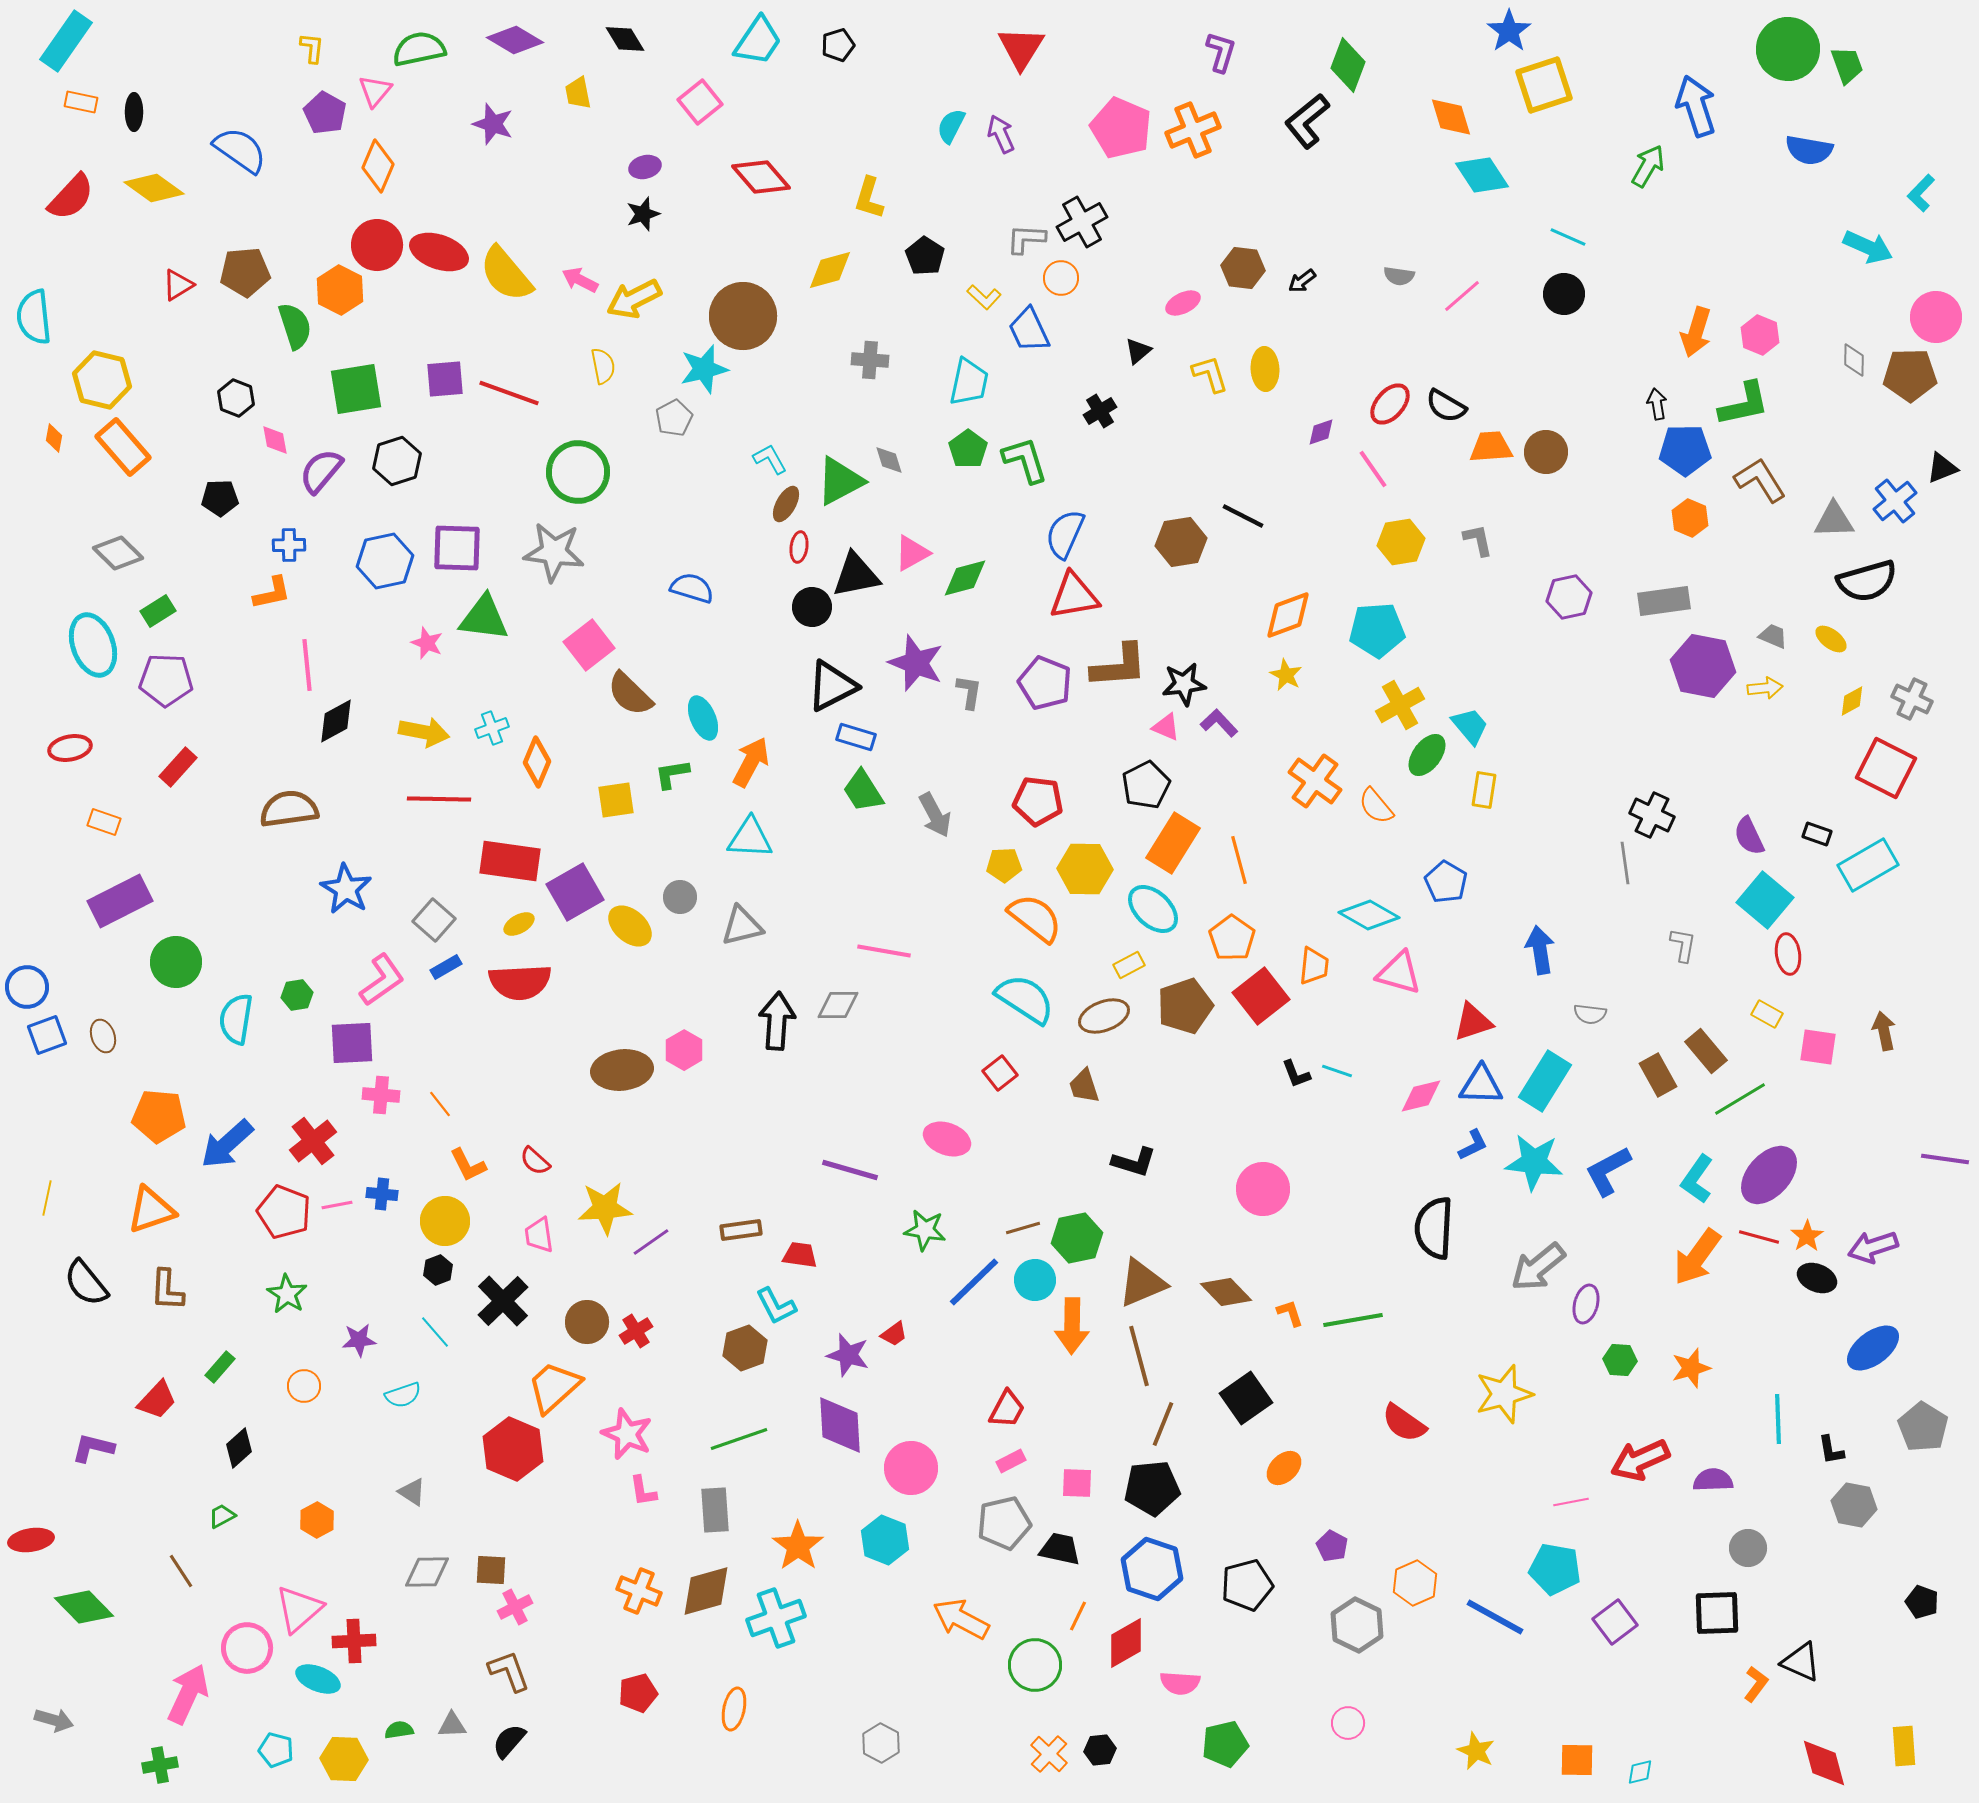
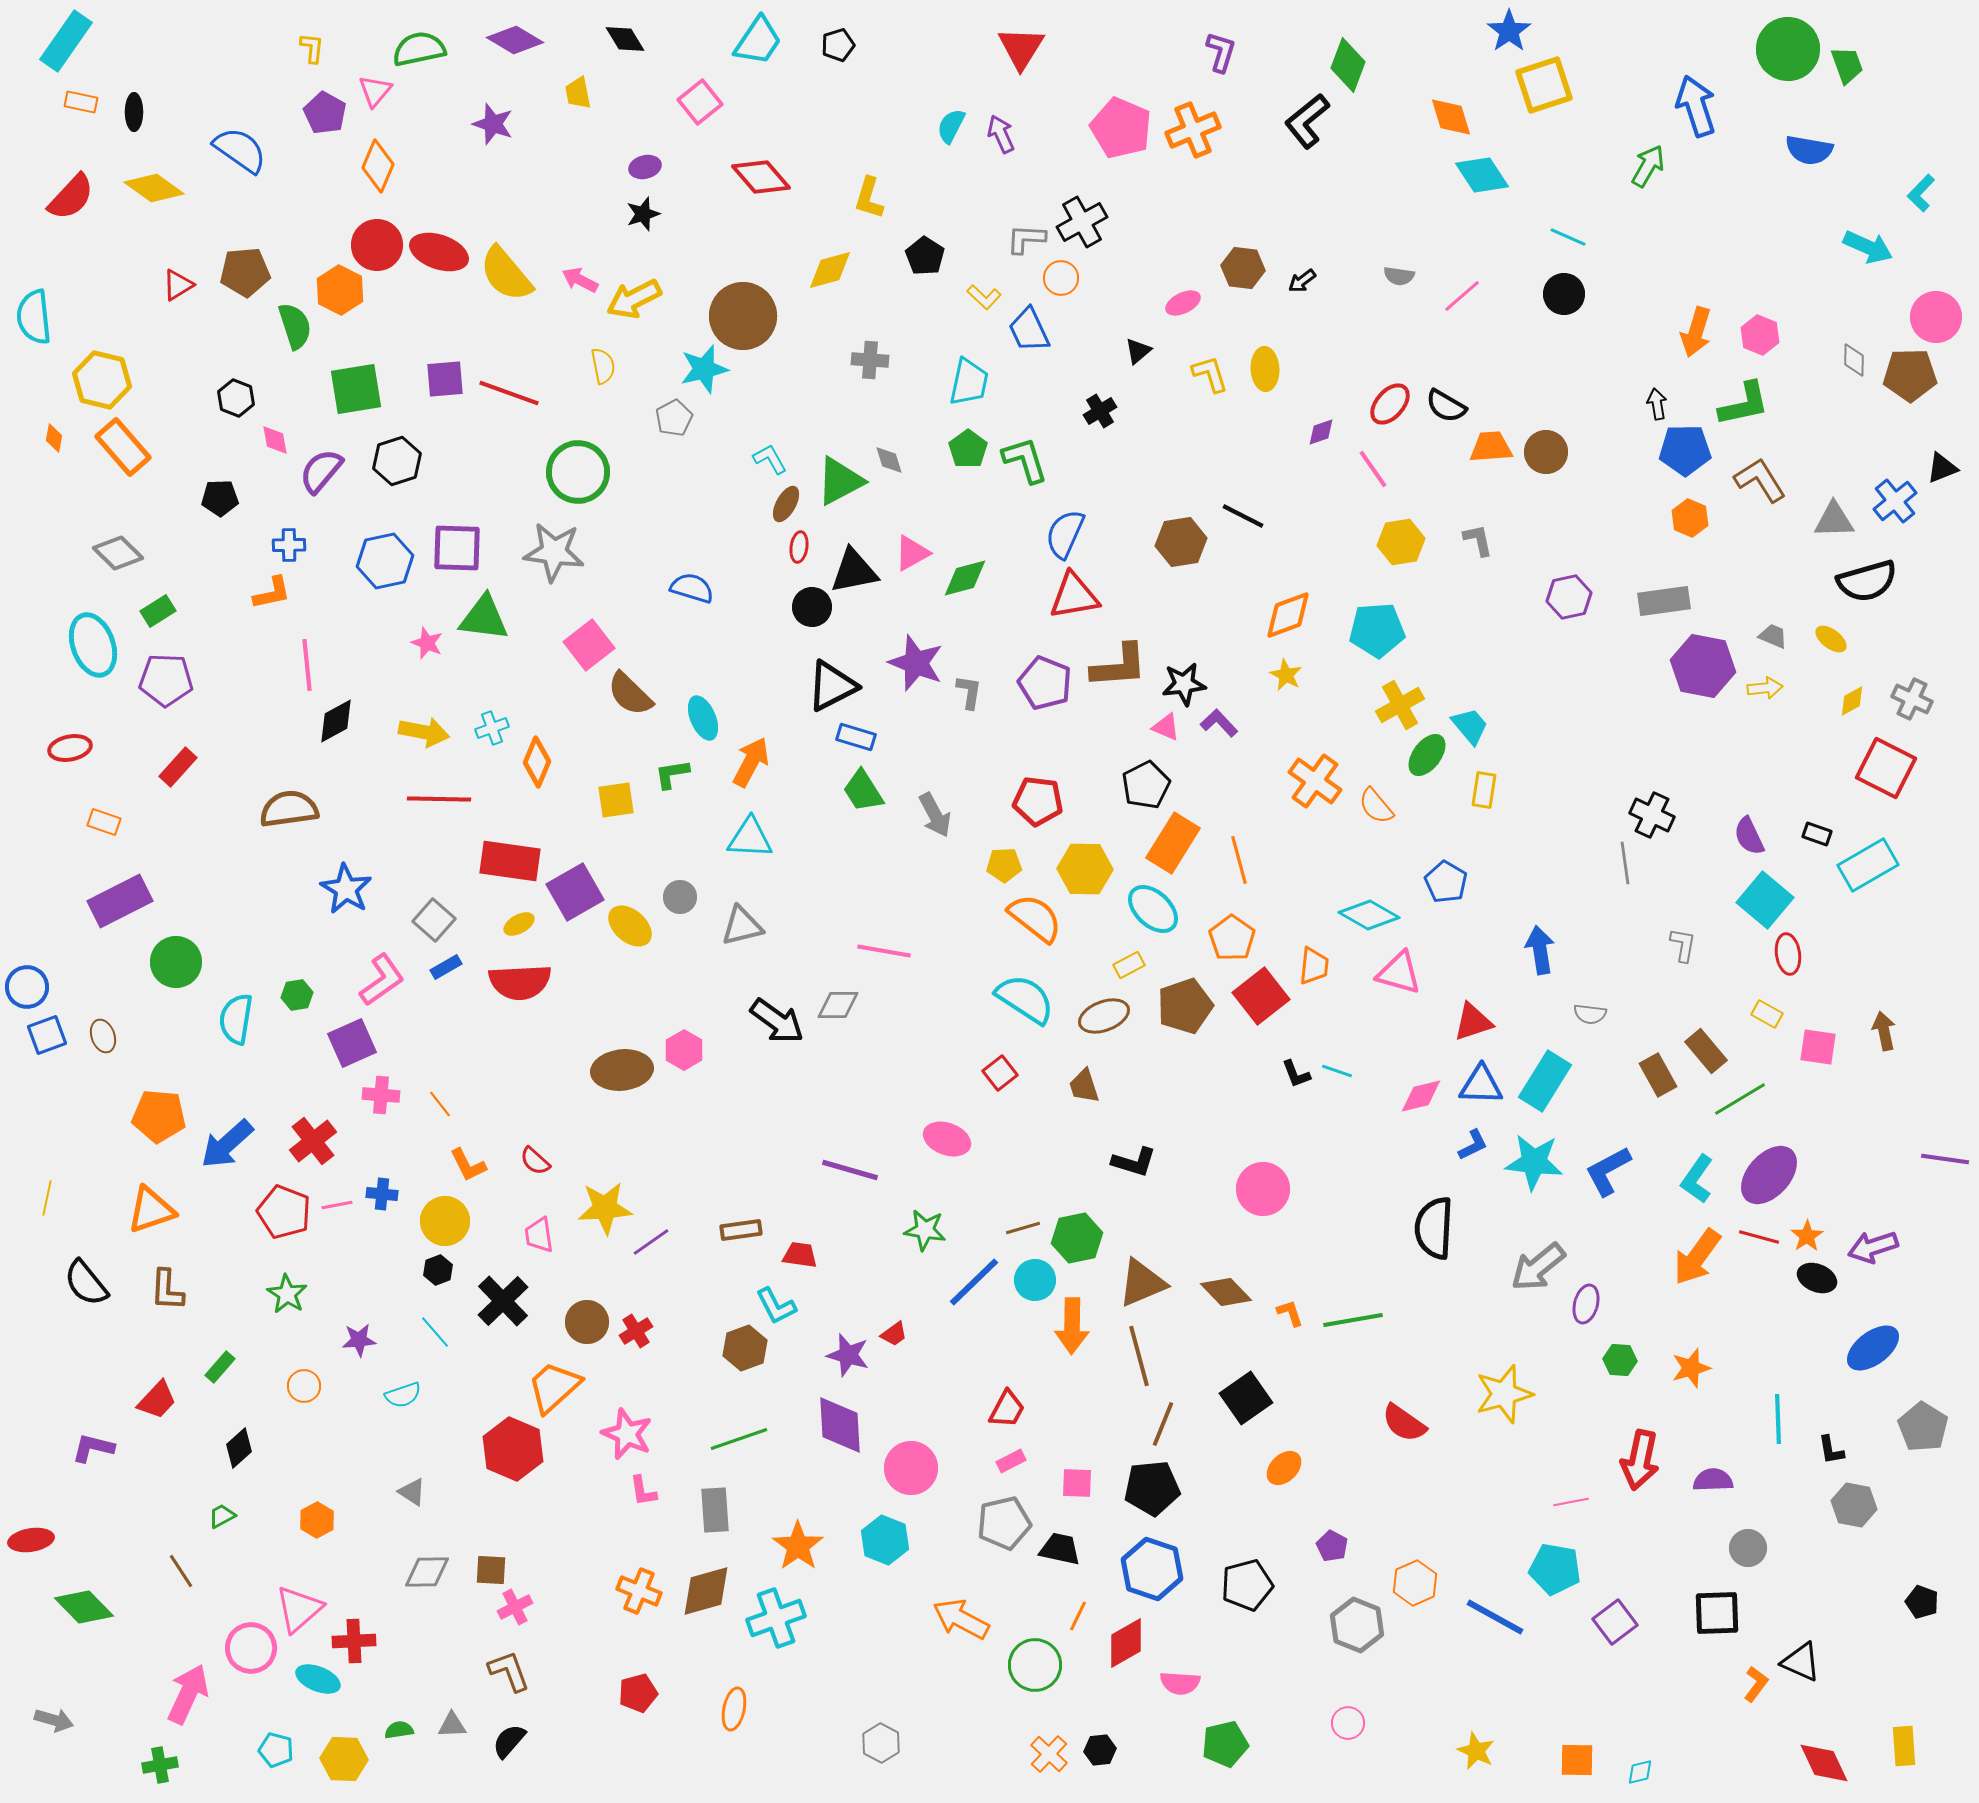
black triangle at (856, 575): moved 2 px left, 4 px up
black arrow at (777, 1021): rotated 122 degrees clockwise
purple square at (352, 1043): rotated 21 degrees counterclockwise
red arrow at (1640, 1460): rotated 54 degrees counterclockwise
gray hexagon at (1357, 1625): rotated 4 degrees counterclockwise
pink circle at (247, 1648): moved 4 px right
red diamond at (1824, 1763): rotated 10 degrees counterclockwise
